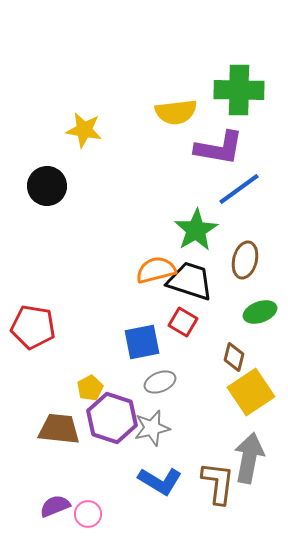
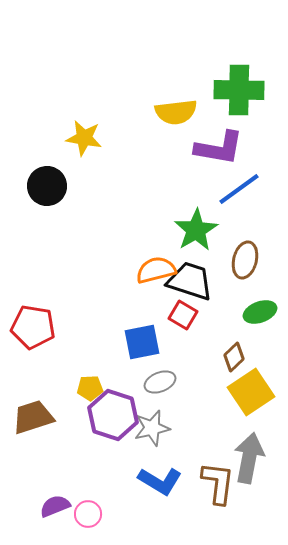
yellow star: moved 8 px down
red square: moved 7 px up
brown diamond: rotated 32 degrees clockwise
yellow pentagon: rotated 25 degrees clockwise
purple hexagon: moved 1 px right, 3 px up
brown trapezoid: moved 26 px left, 12 px up; rotated 24 degrees counterclockwise
